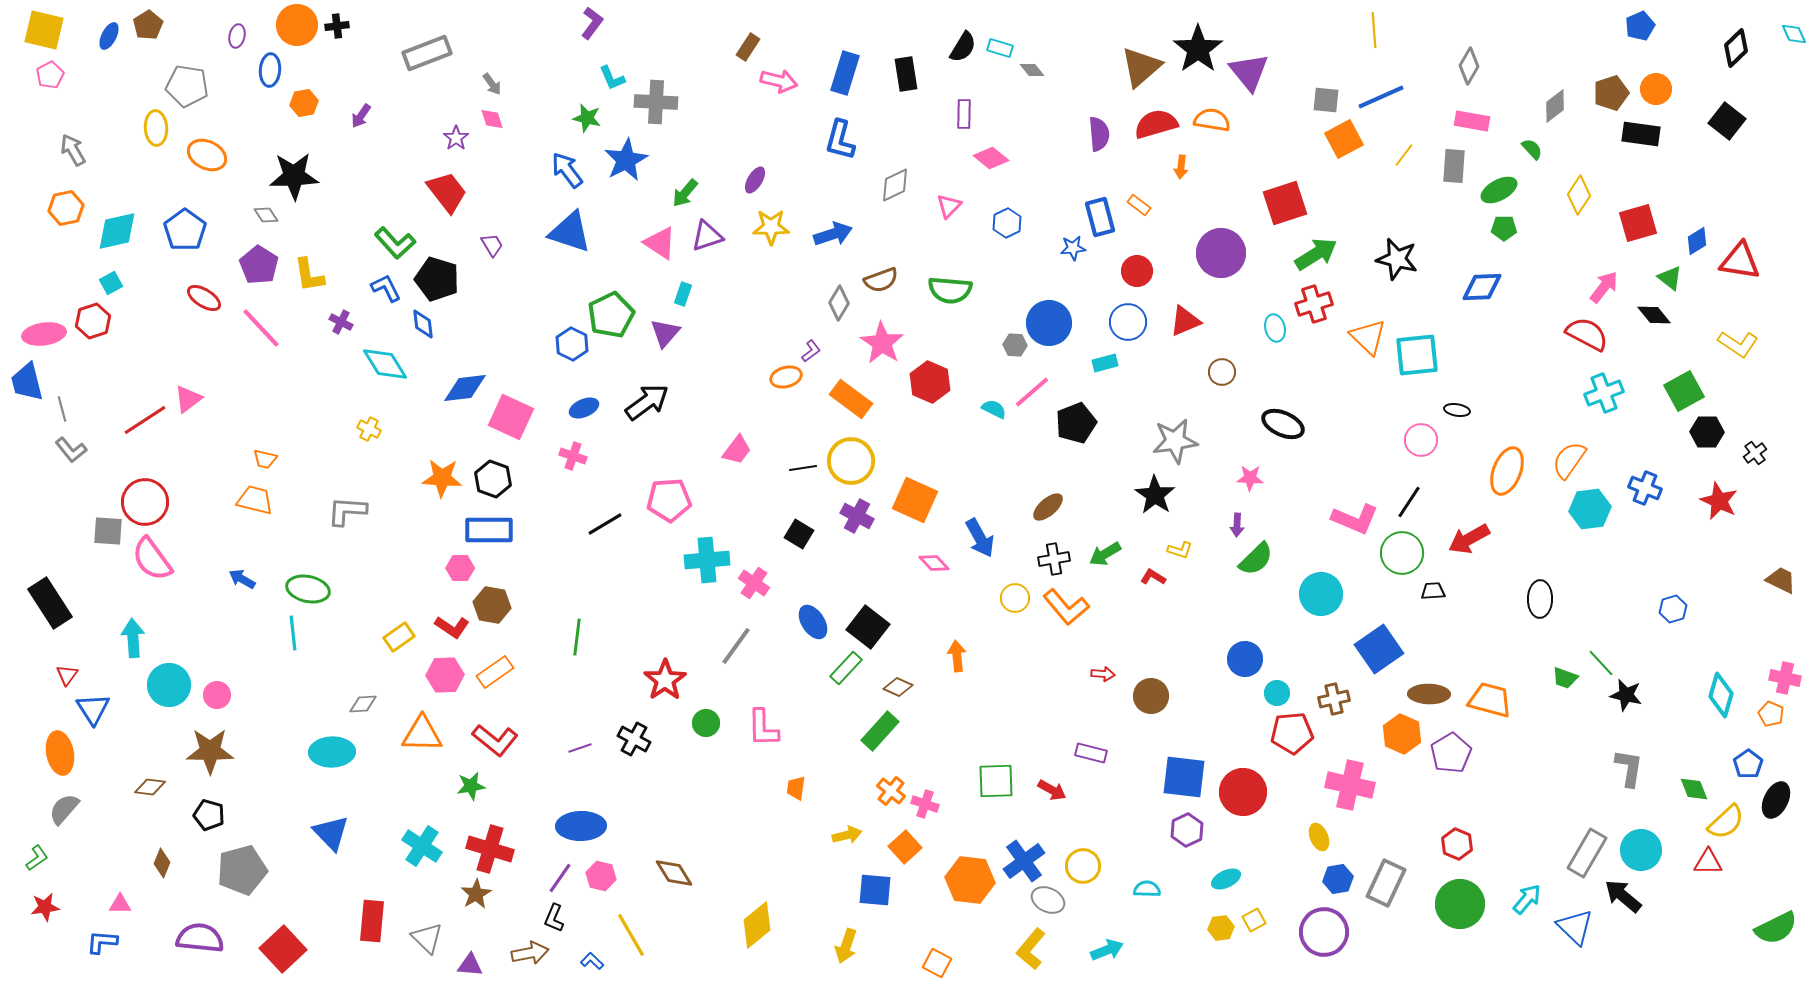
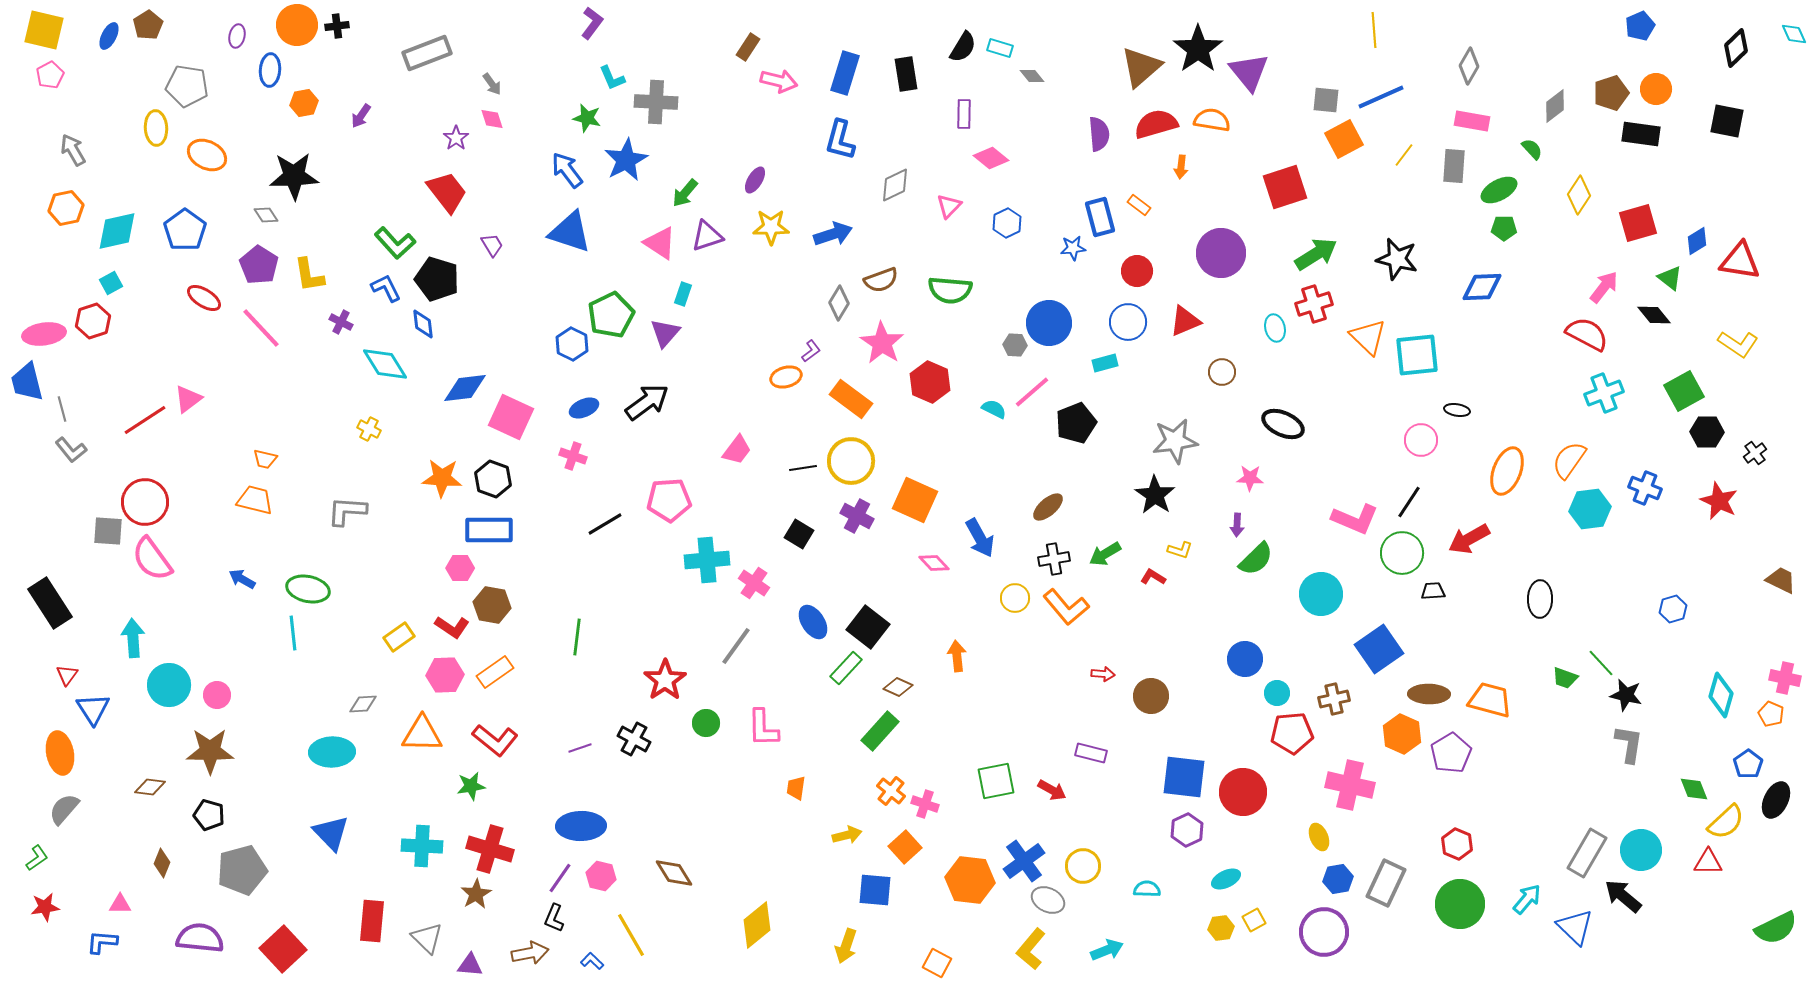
gray diamond at (1032, 70): moved 6 px down
black square at (1727, 121): rotated 27 degrees counterclockwise
red square at (1285, 203): moved 16 px up
gray L-shape at (1629, 768): moved 24 px up
green square at (996, 781): rotated 9 degrees counterclockwise
cyan cross at (422, 846): rotated 30 degrees counterclockwise
